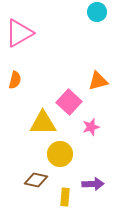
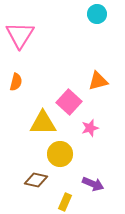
cyan circle: moved 2 px down
pink triangle: moved 1 px right, 2 px down; rotated 28 degrees counterclockwise
orange semicircle: moved 1 px right, 2 px down
pink star: moved 1 px left, 1 px down
purple arrow: rotated 25 degrees clockwise
yellow rectangle: moved 5 px down; rotated 18 degrees clockwise
